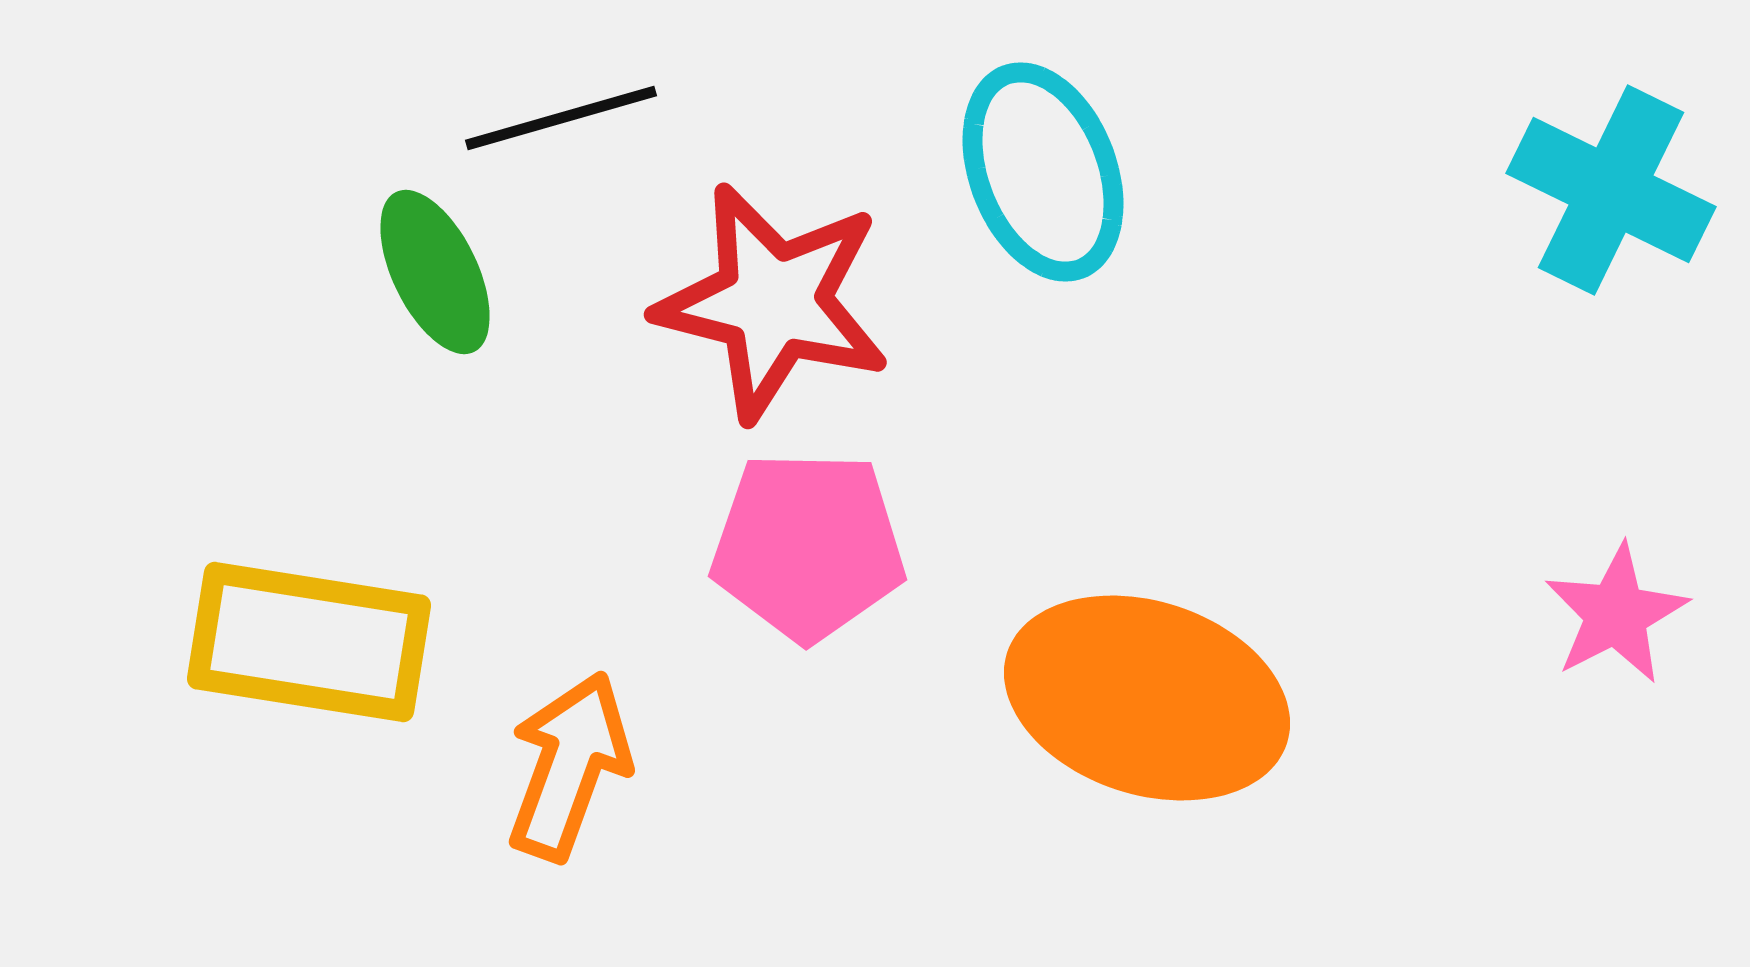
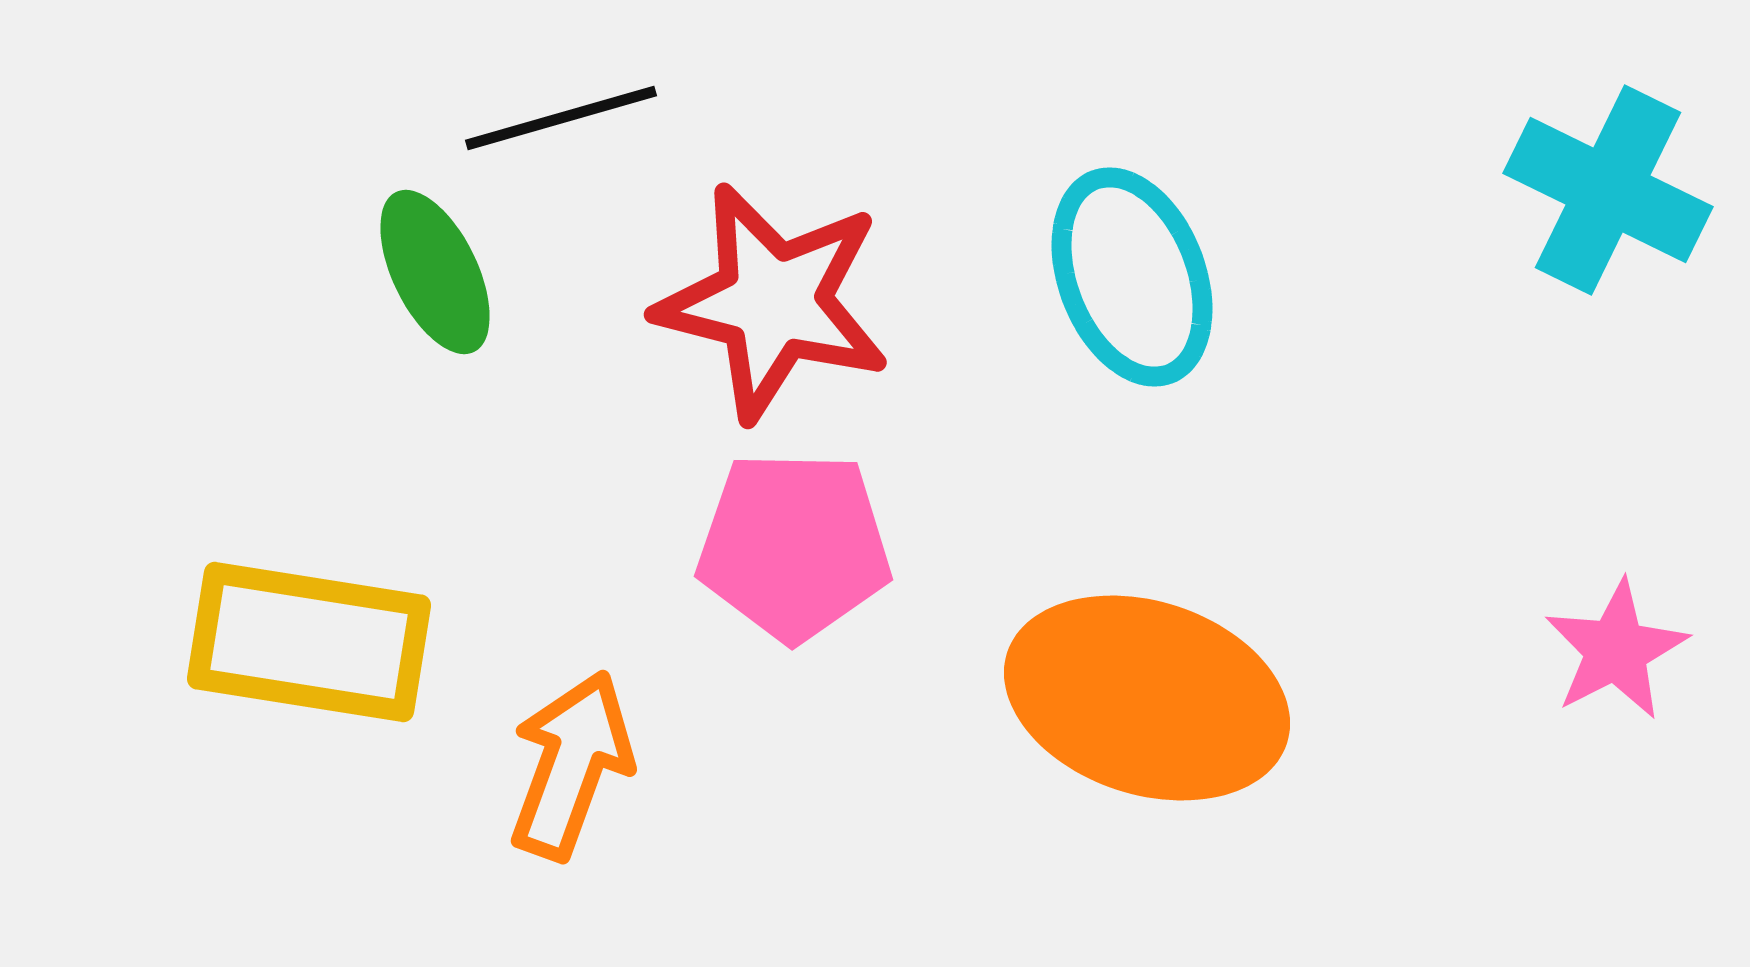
cyan ellipse: moved 89 px right, 105 px down
cyan cross: moved 3 px left
pink pentagon: moved 14 px left
pink star: moved 36 px down
orange arrow: moved 2 px right, 1 px up
